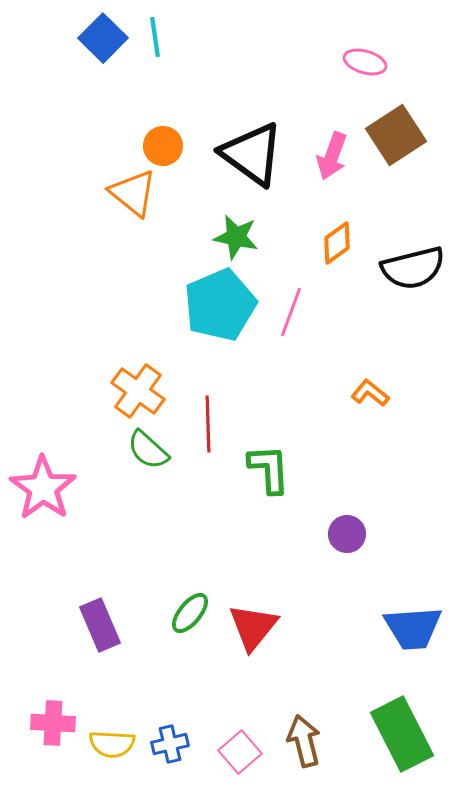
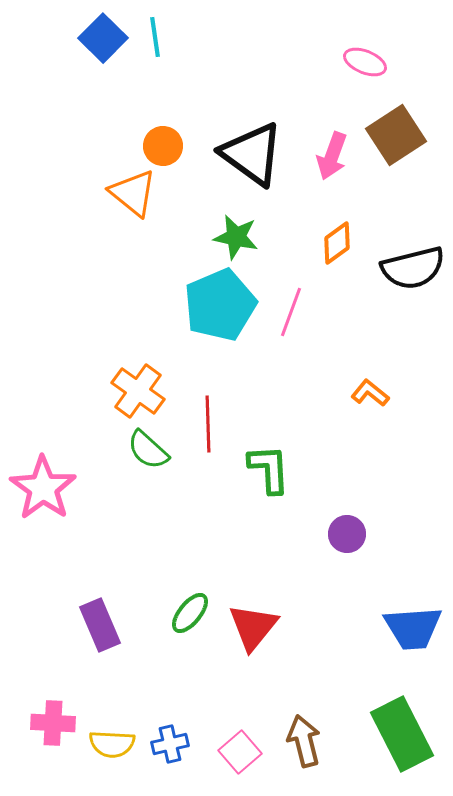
pink ellipse: rotated 6 degrees clockwise
